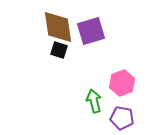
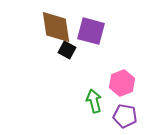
brown diamond: moved 2 px left
purple square: rotated 32 degrees clockwise
black square: moved 8 px right; rotated 12 degrees clockwise
purple pentagon: moved 3 px right, 2 px up
